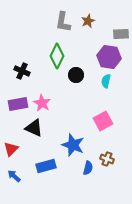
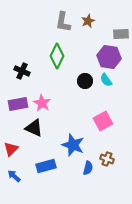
black circle: moved 9 px right, 6 px down
cyan semicircle: moved 1 px up; rotated 48 degrees counterclockwise
